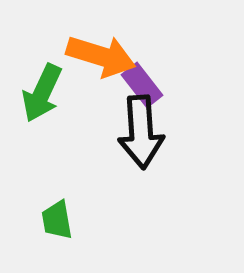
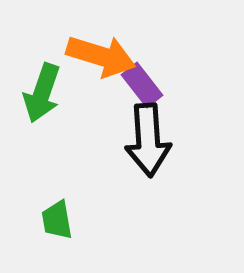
green arrow: rotated 6 degrees counterclockwise
black arrow: moved 7 px right, 8 px down
